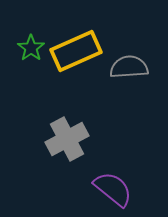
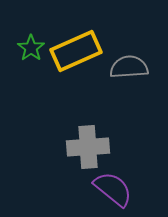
gray cross: moved 21 px right, 8 px down; rotated 24 degrees clockwise
